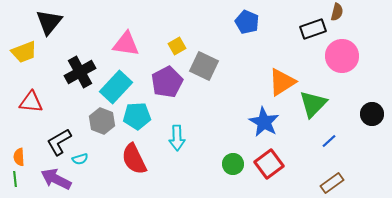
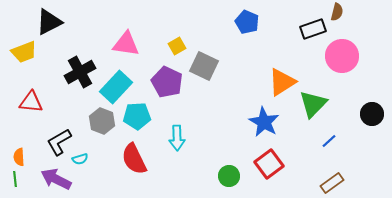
black triangle: rotated 24 degrees clockwise
purple pentagon: rotated 20 degrees counterclockwise
green circle: moved 4 px left, 12 px down
